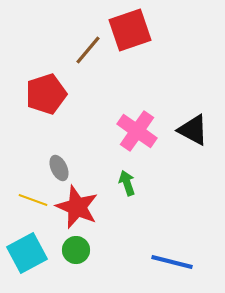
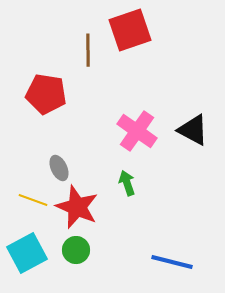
brown line: rotated 40 degrees counterclockwise
red pentagon: rotated 27 degrees clockwise
